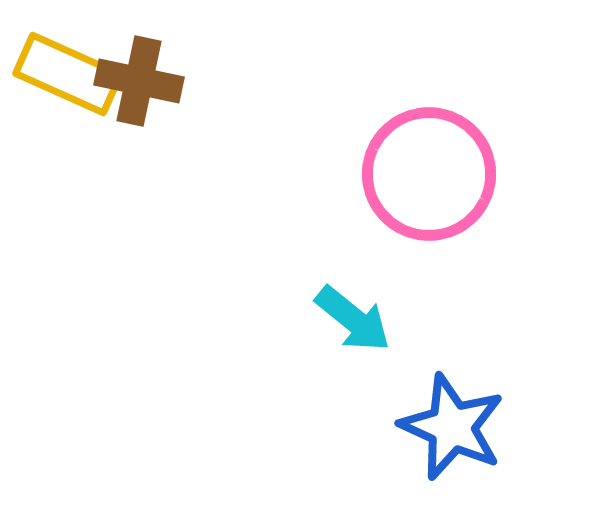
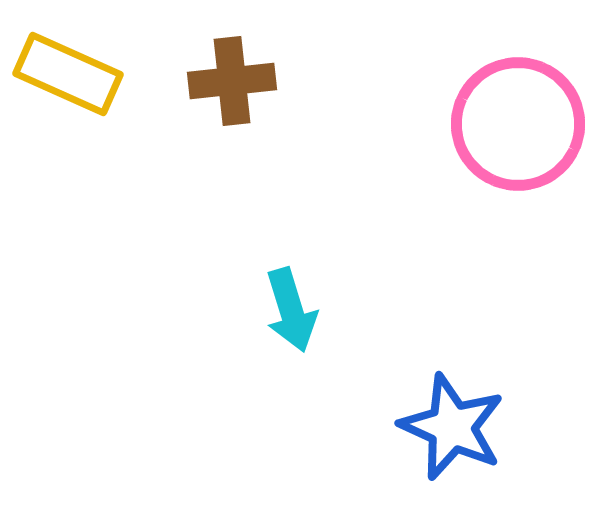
brown cross: moved 93 px right; rotated 18 degrees counterclockwise
pink circle: moved 89 px right, 50 px up
cyan arrow: moved 62 px left, 9 px up; rotated 34 degrees clockwise
